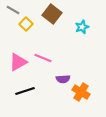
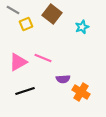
yellow square: rotated 24 degrees clockwise
